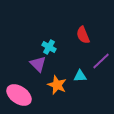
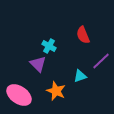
cyan cross: moved 1 px up
cyan triangle: rotated 16 degrees counterclockwise
orange star: moved 1 px left, 6 px down
